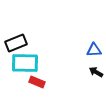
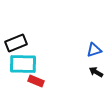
blue triangle: rotated 14 degrees counterclockwise
cyan rectangle: moved 2 px left, 1 px down
red rectangle: moved 1 px left, 1 px up
